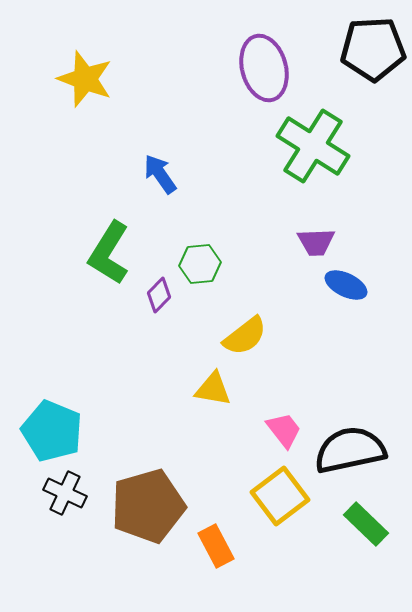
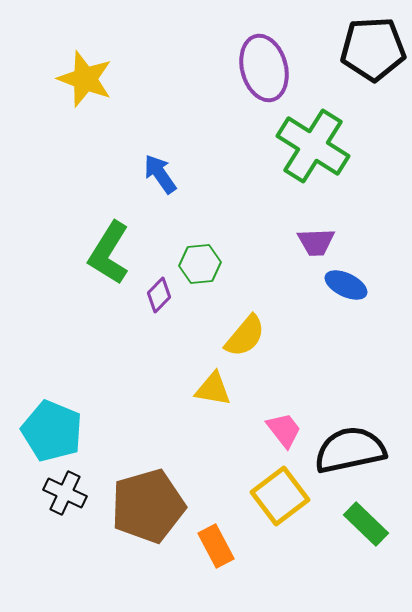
yellow semicircle: rotated 12 degrees counterclockwise
